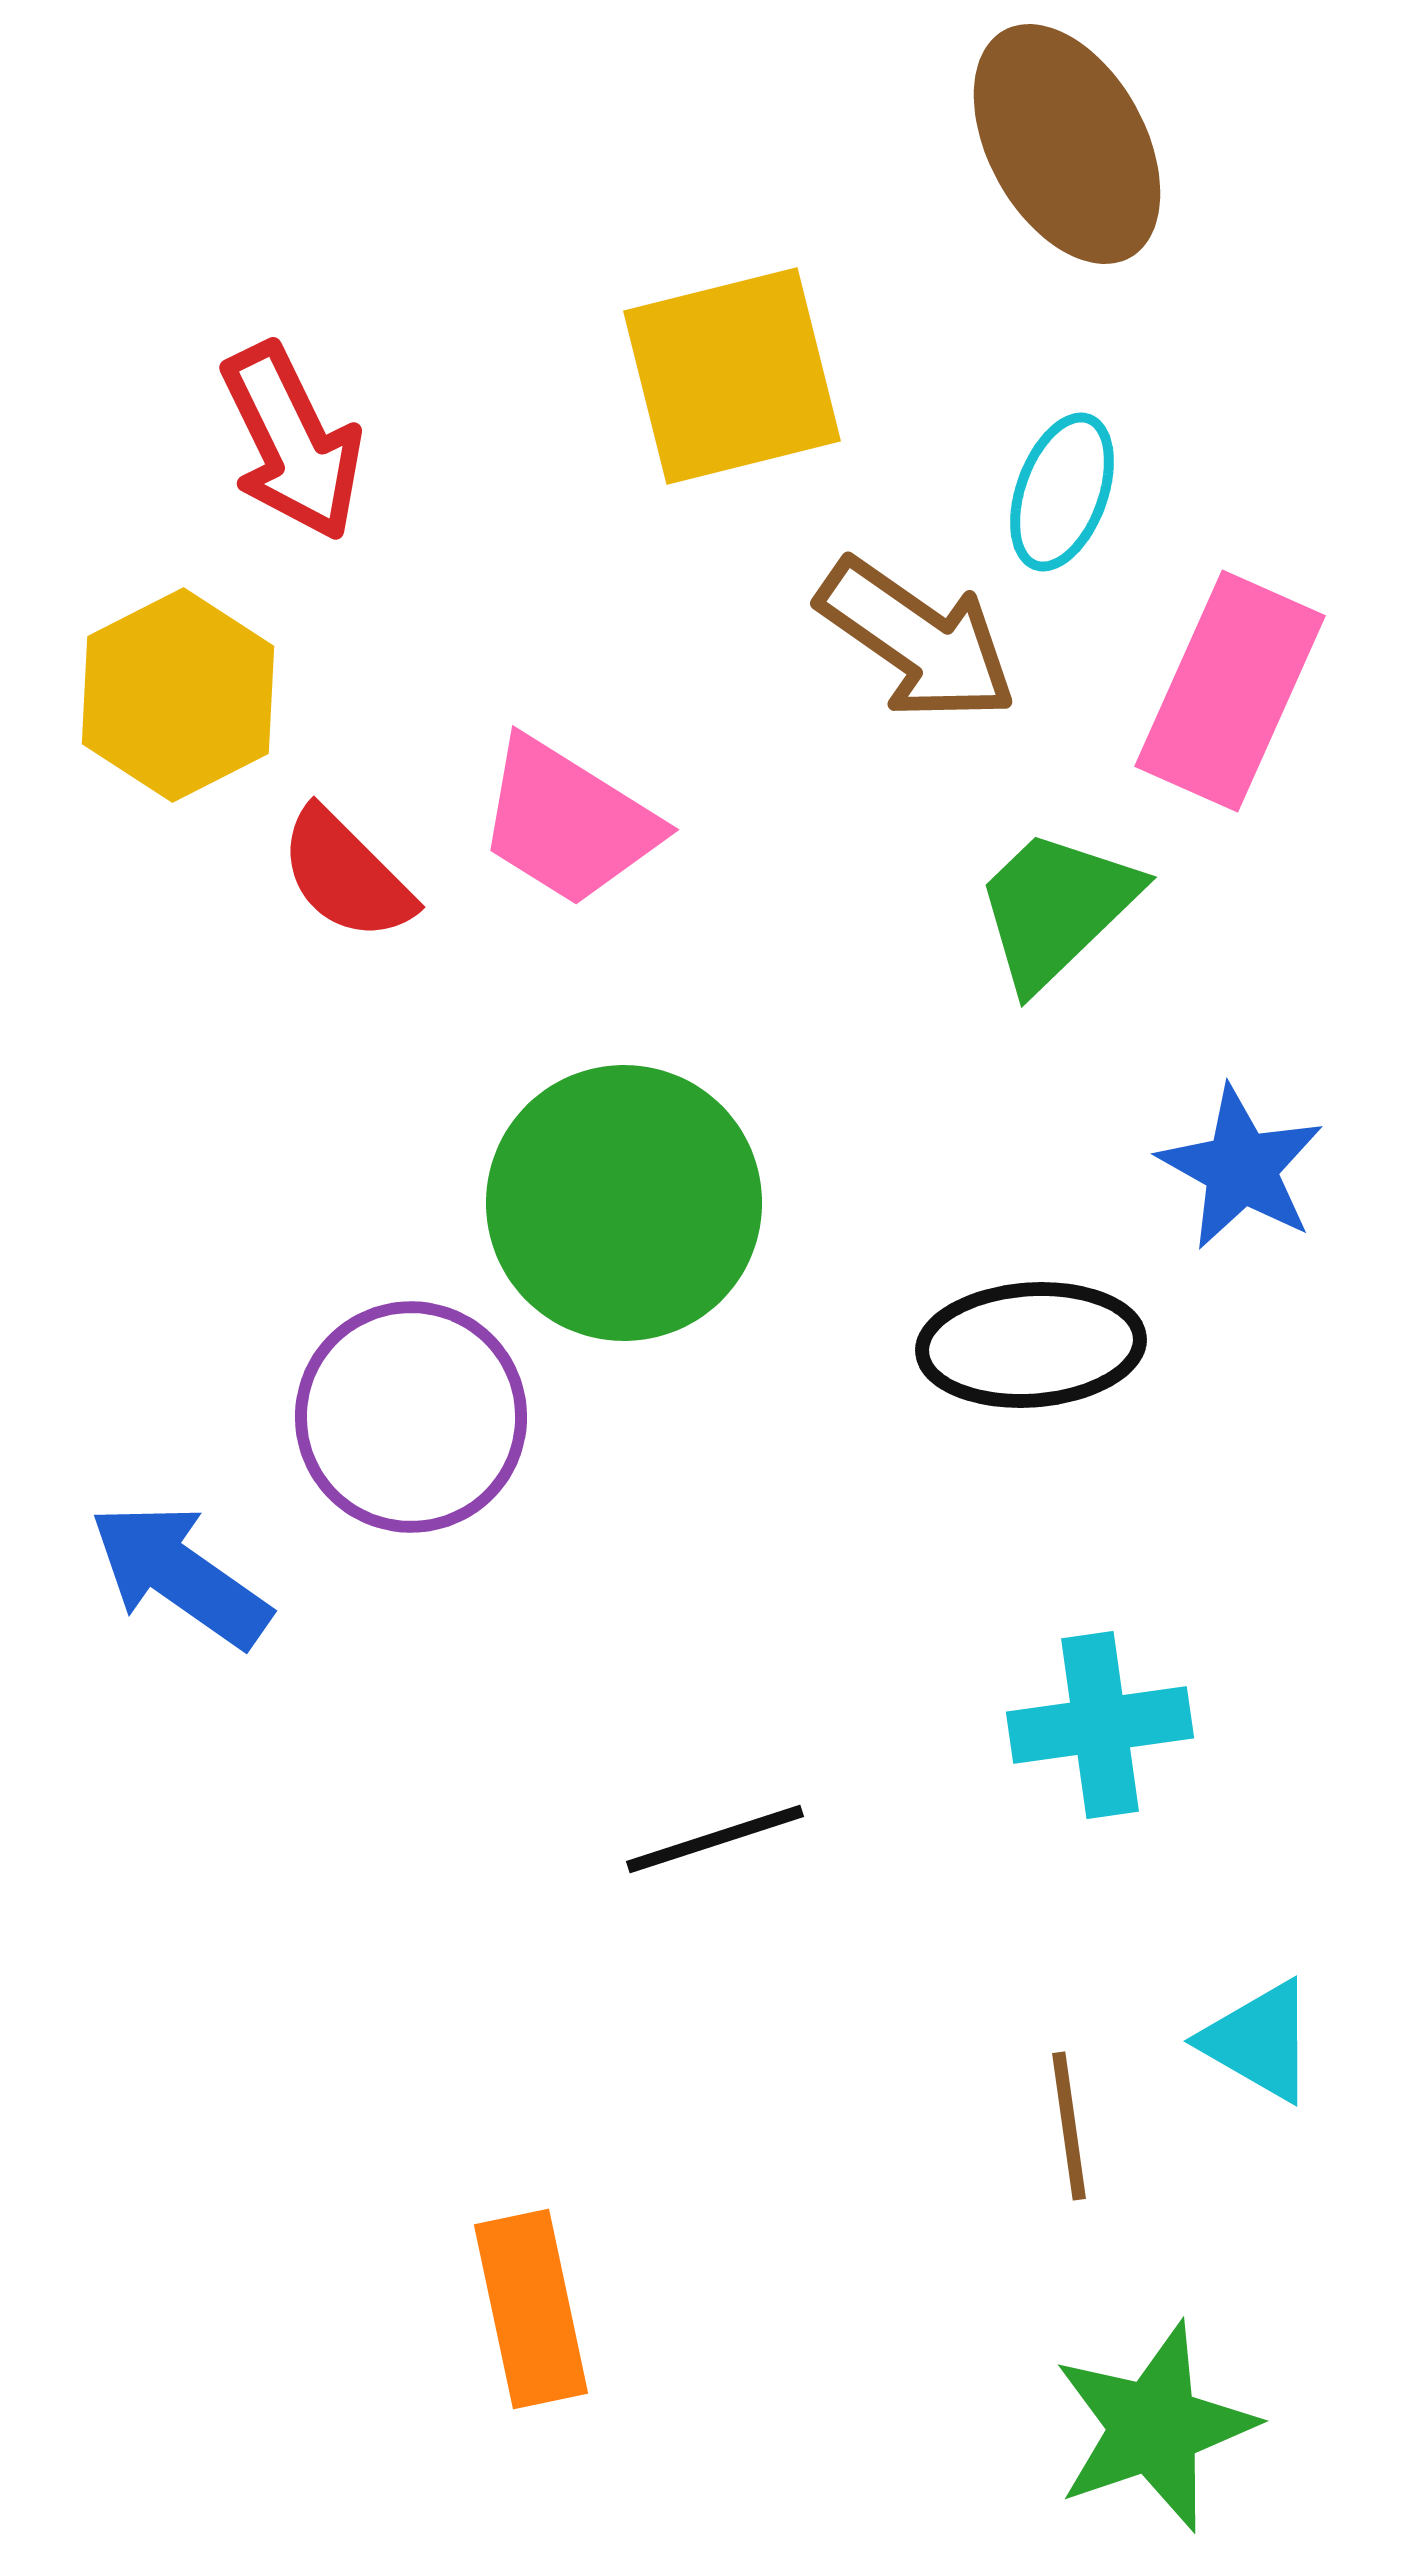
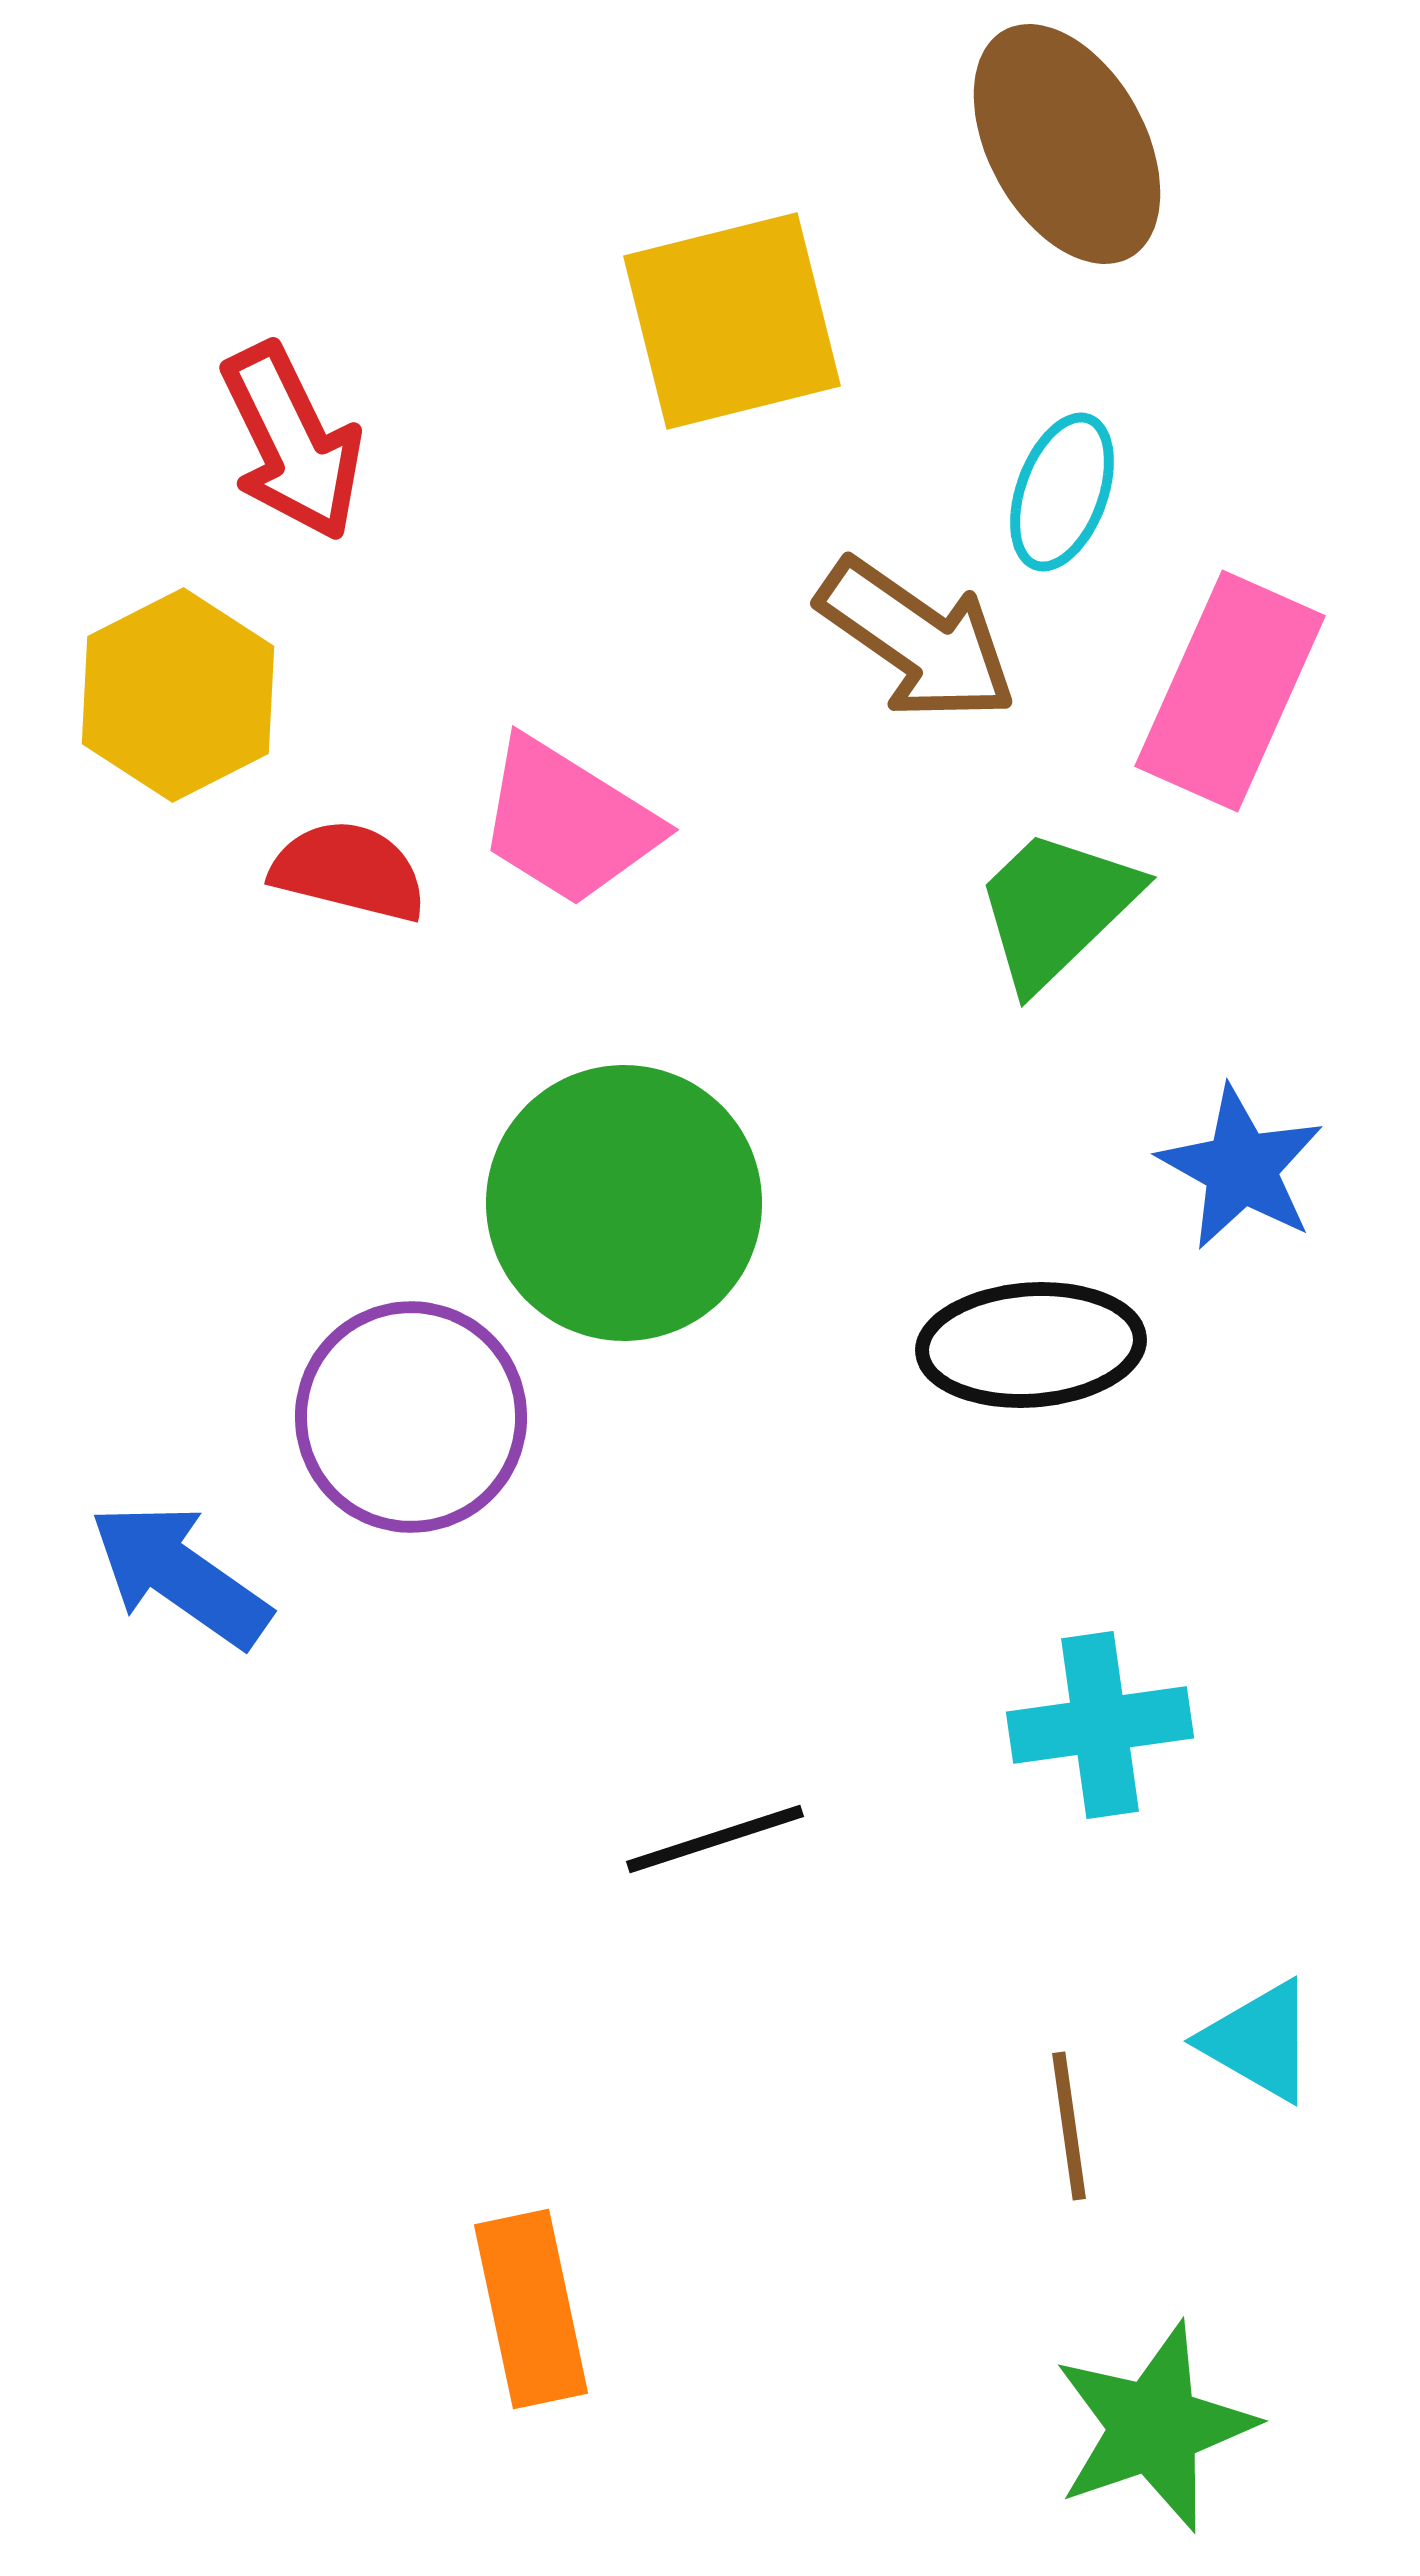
yellow square: moved 55 px up
red semicircle: moved 3 px right, 4 px up; rotated 149 degrees clockwise
